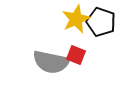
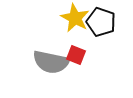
yellow star: moved 1 px left, 1 px up; rotated 20 degrees counterclockwise
